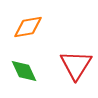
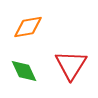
red triangle: moved 5 px left
